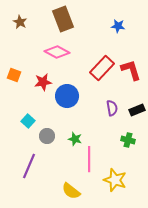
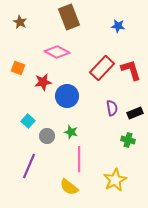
brown rectangle: moved 6 px right, 2 px up
orange square: moved 4 px right, 7 px up
black rectangle: moved 2 px left, 3 px down
green star: moved 4 px left, 7 px up
pink line: moved 10 px left
yellow star: rotated 25 degrees clockwise
yellow semicircle: moved 2 px left, 4 px up
